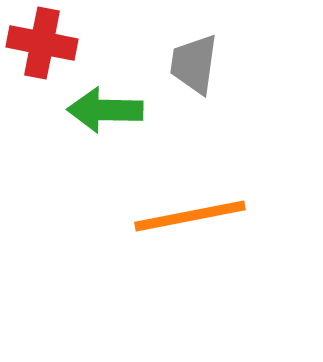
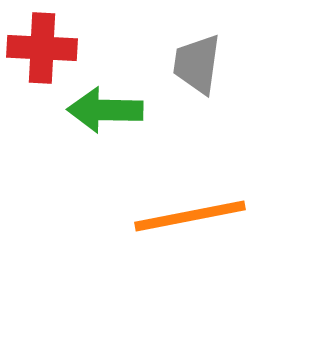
red cross: moved 5 px down; rotated 8 degrees counterclockwise
gray trapezoid: moved 3 px right
